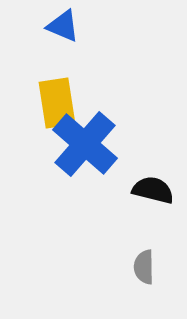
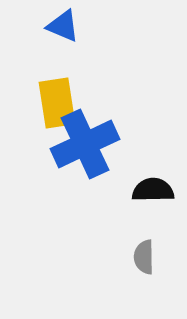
blue cross: rotated 24 degrees clockwise
black semicircle: rotated 15 degrees counterclockwise
gray semicircle: moved 10 px up
